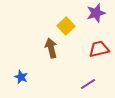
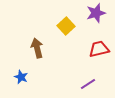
brown arrow: moved 14 px left
